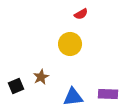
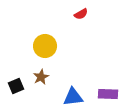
yellow circle: moved 25 px left, 2 px down
